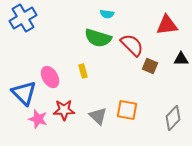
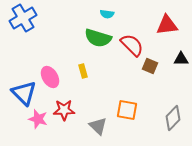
gray triangle: moved 10 px down
